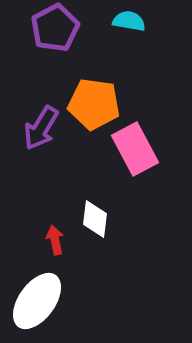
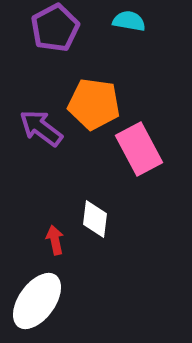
purple arrow: rotated 96 degrees clockwise
pink rectangle: moved 4 px right
